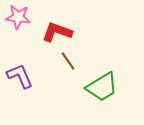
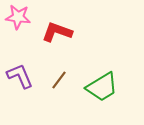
brown line: moved 9 px left, 19 px down; rotated 72 degrees clockwise
